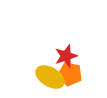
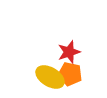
red star: moved 3 px right, 4 px up
